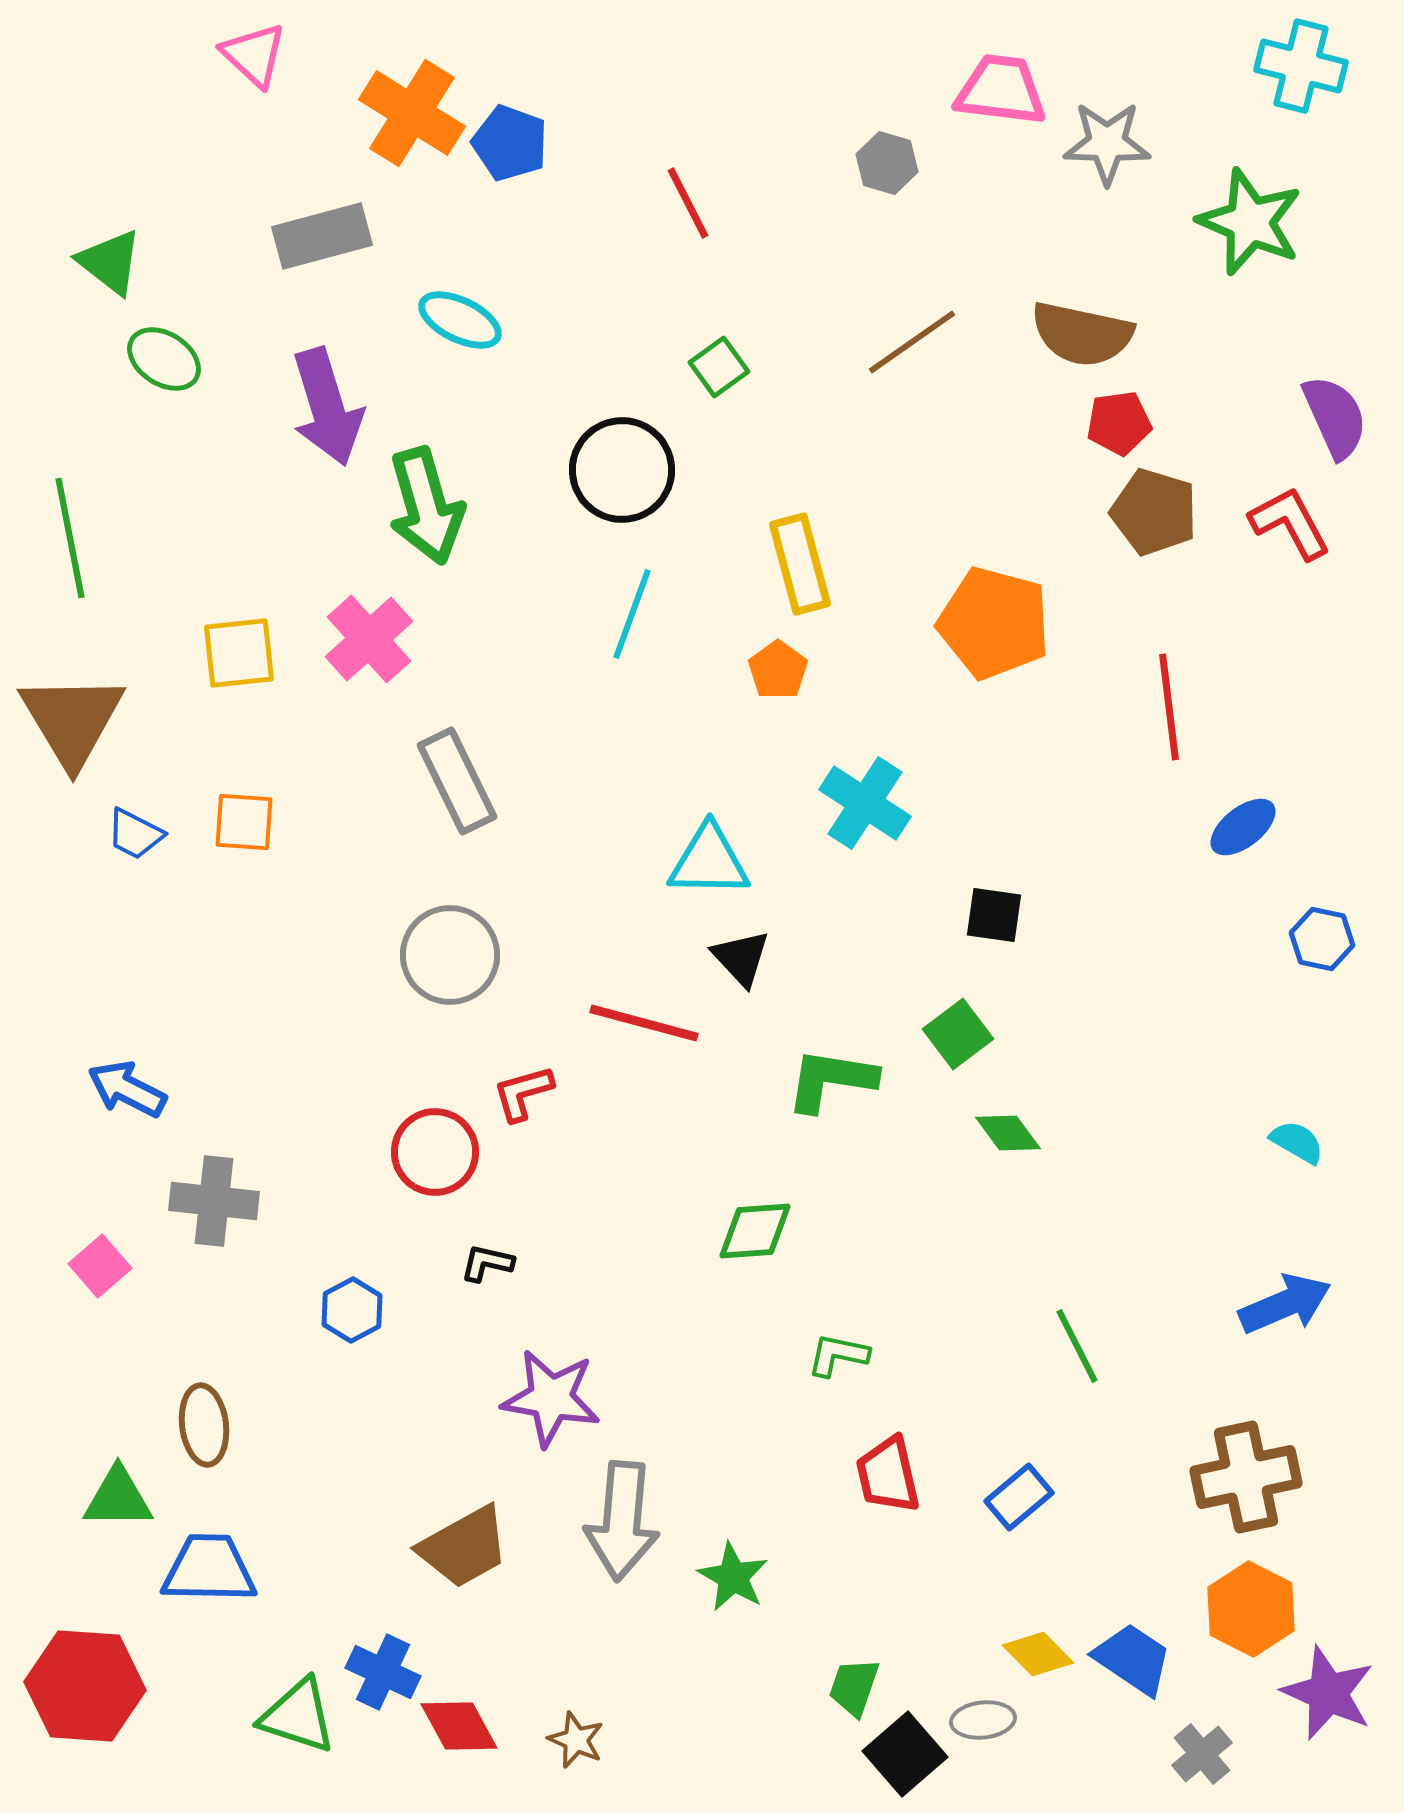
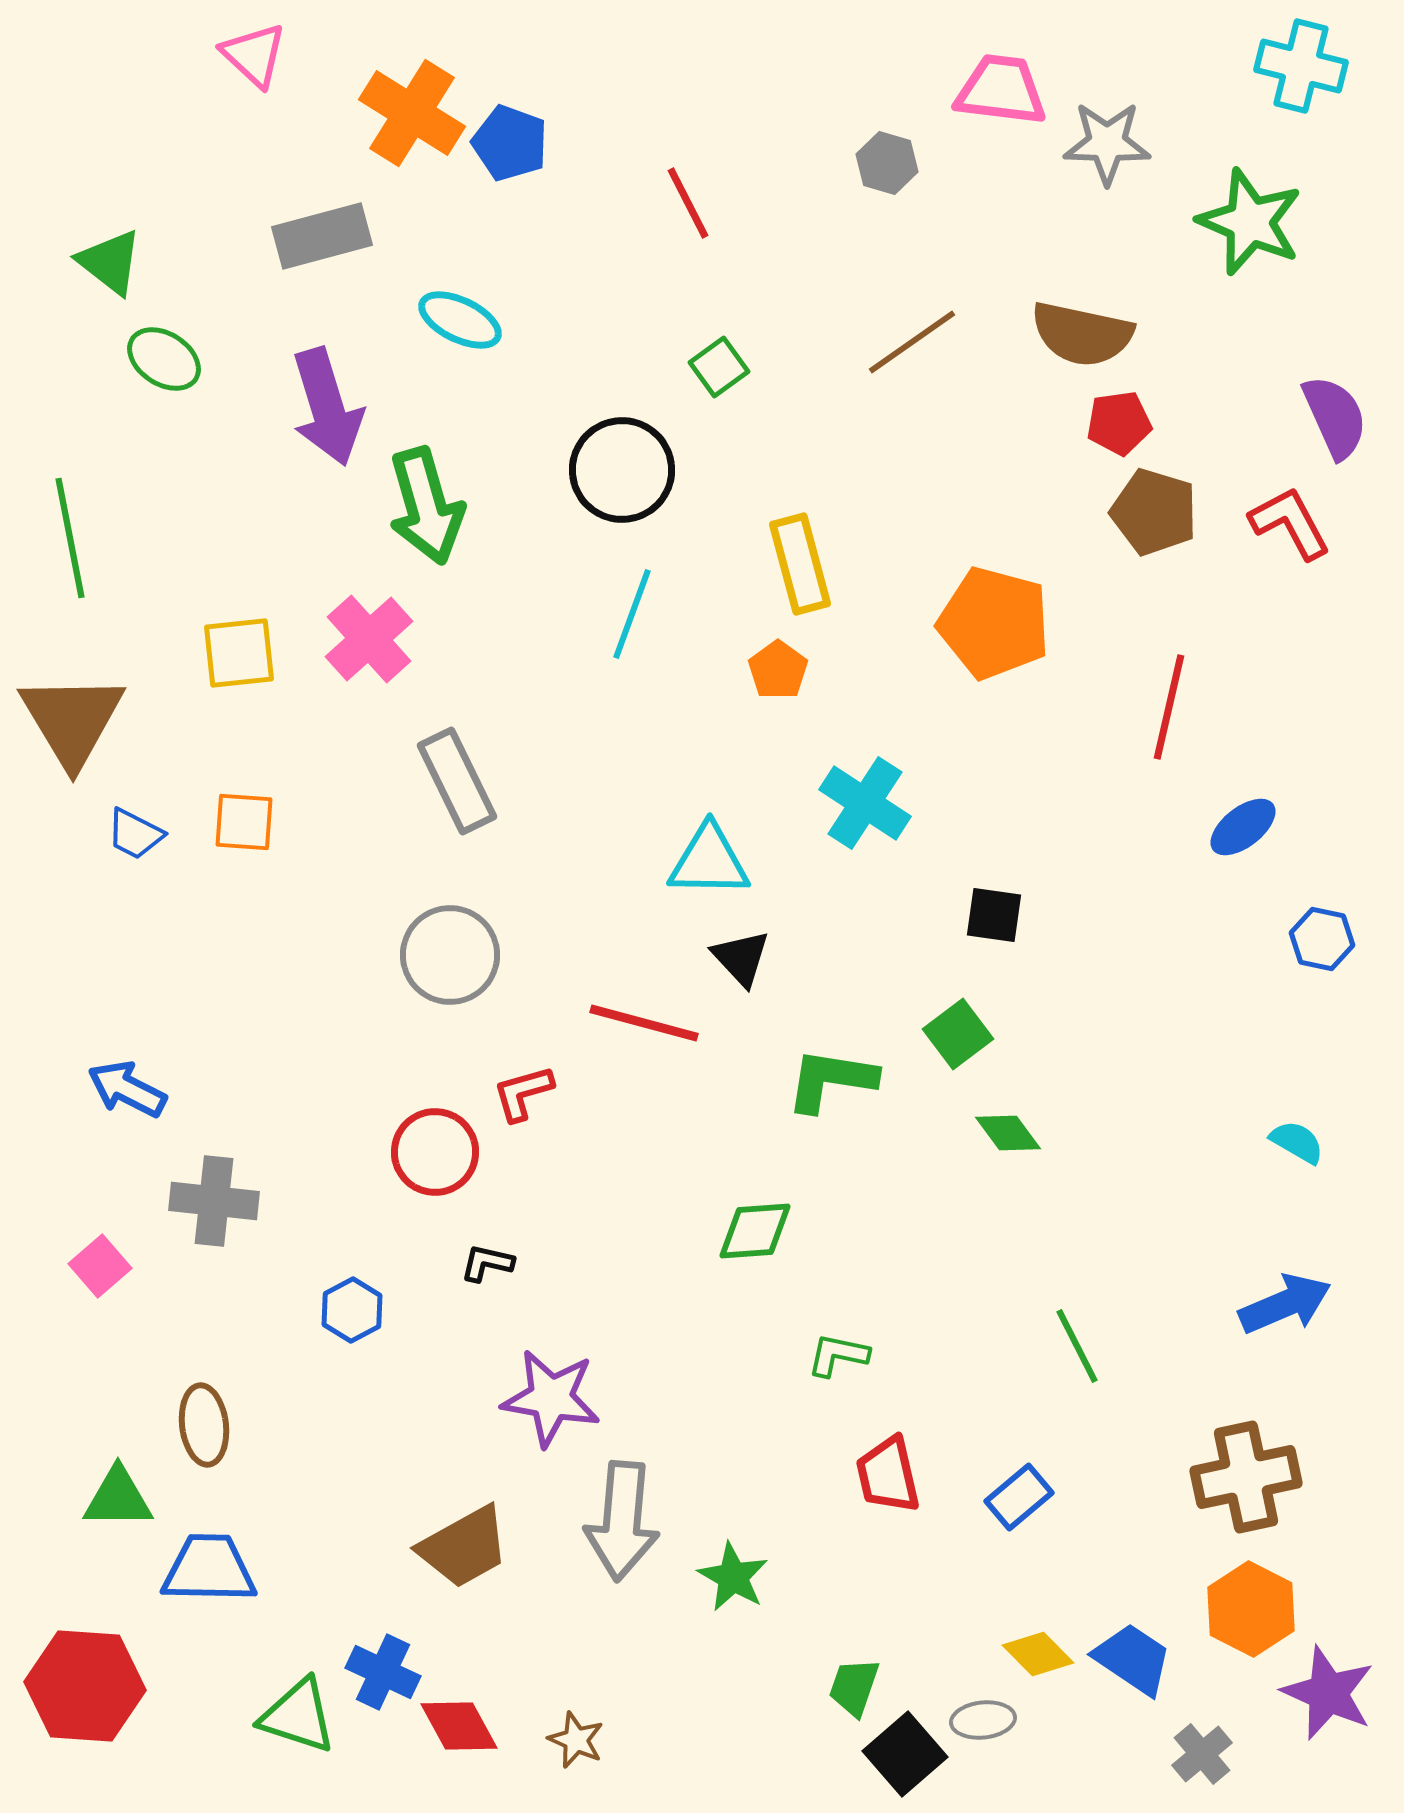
red line at (1169, 707): rotated 20 degrees clockwise
